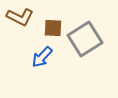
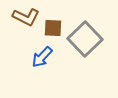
brown L-shape: moved 6 px right
gray square: rotated 12 degrees counterclockwise
